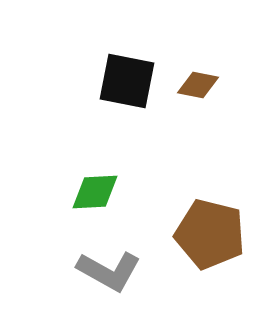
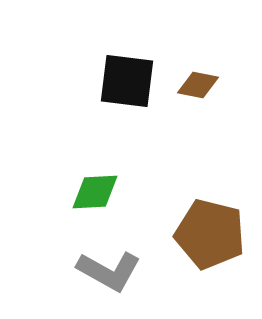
black square: rotated 4 degrees counterclockwise
